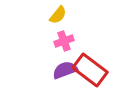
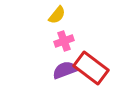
yellow semicircle: moved 1 px left
red rectangle: moved 1 px right, 2 px up
